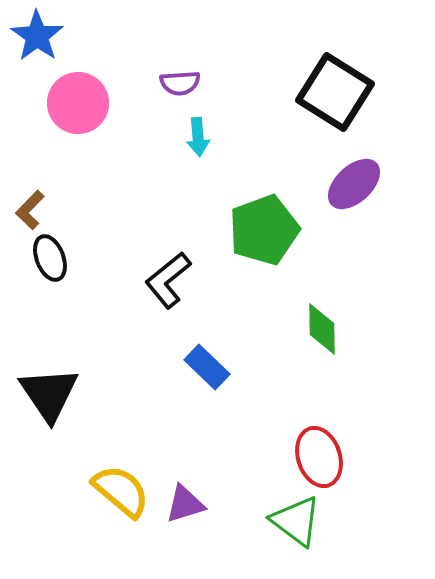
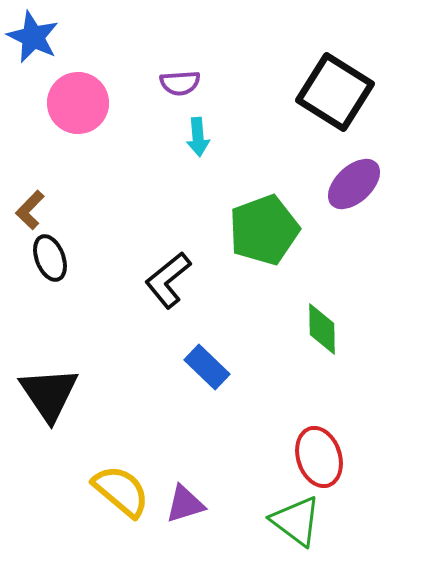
blue star: moved 4 px left, 1 px down; rotated 10 degrees counterclockwise
